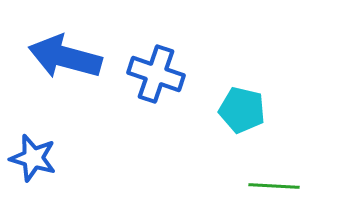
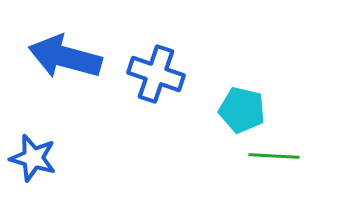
green line: moved 30 px up
